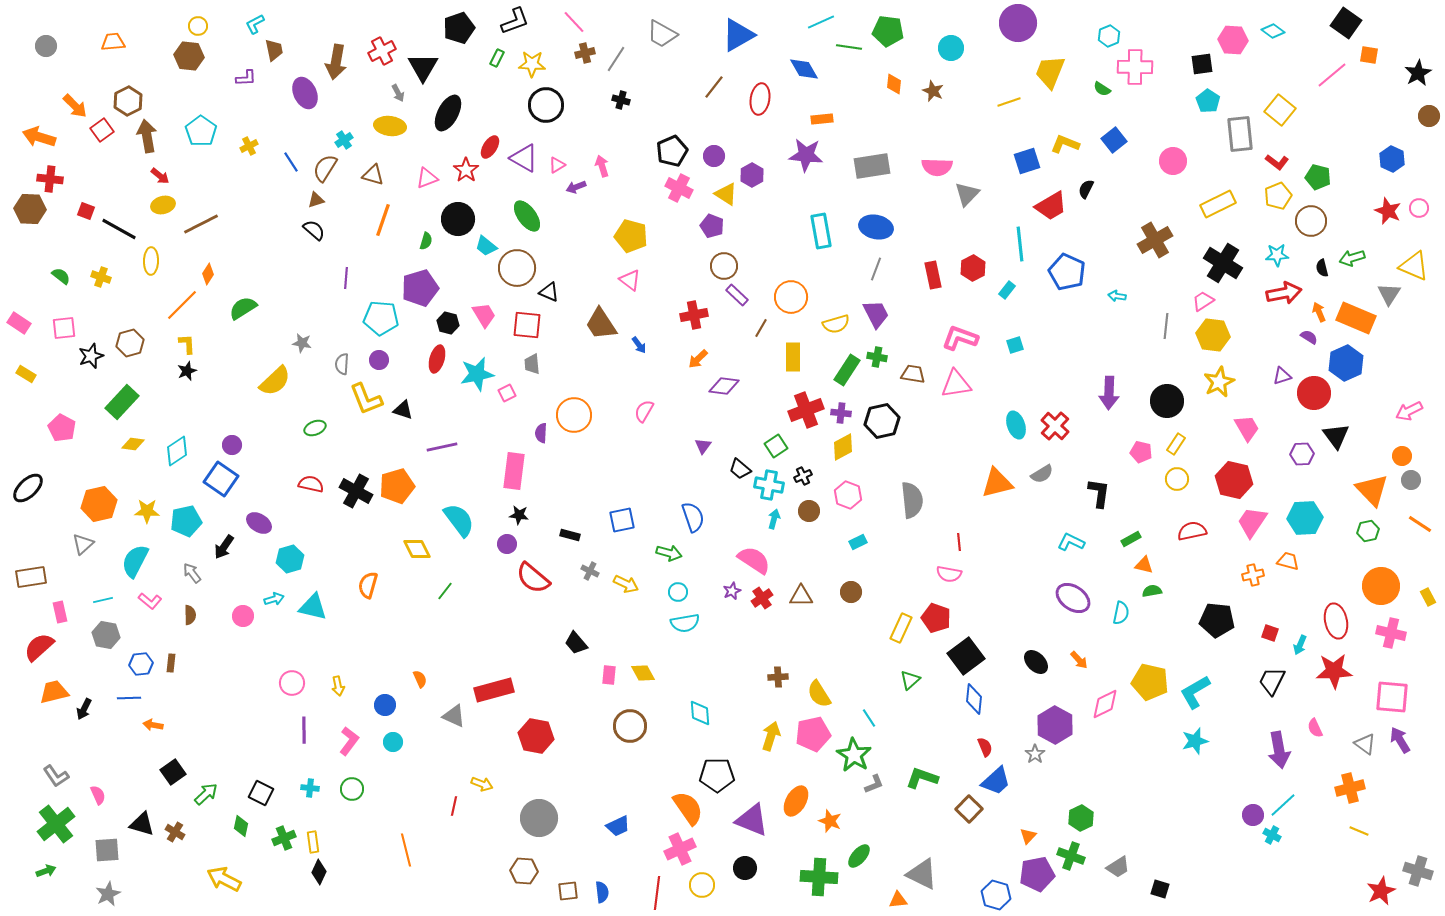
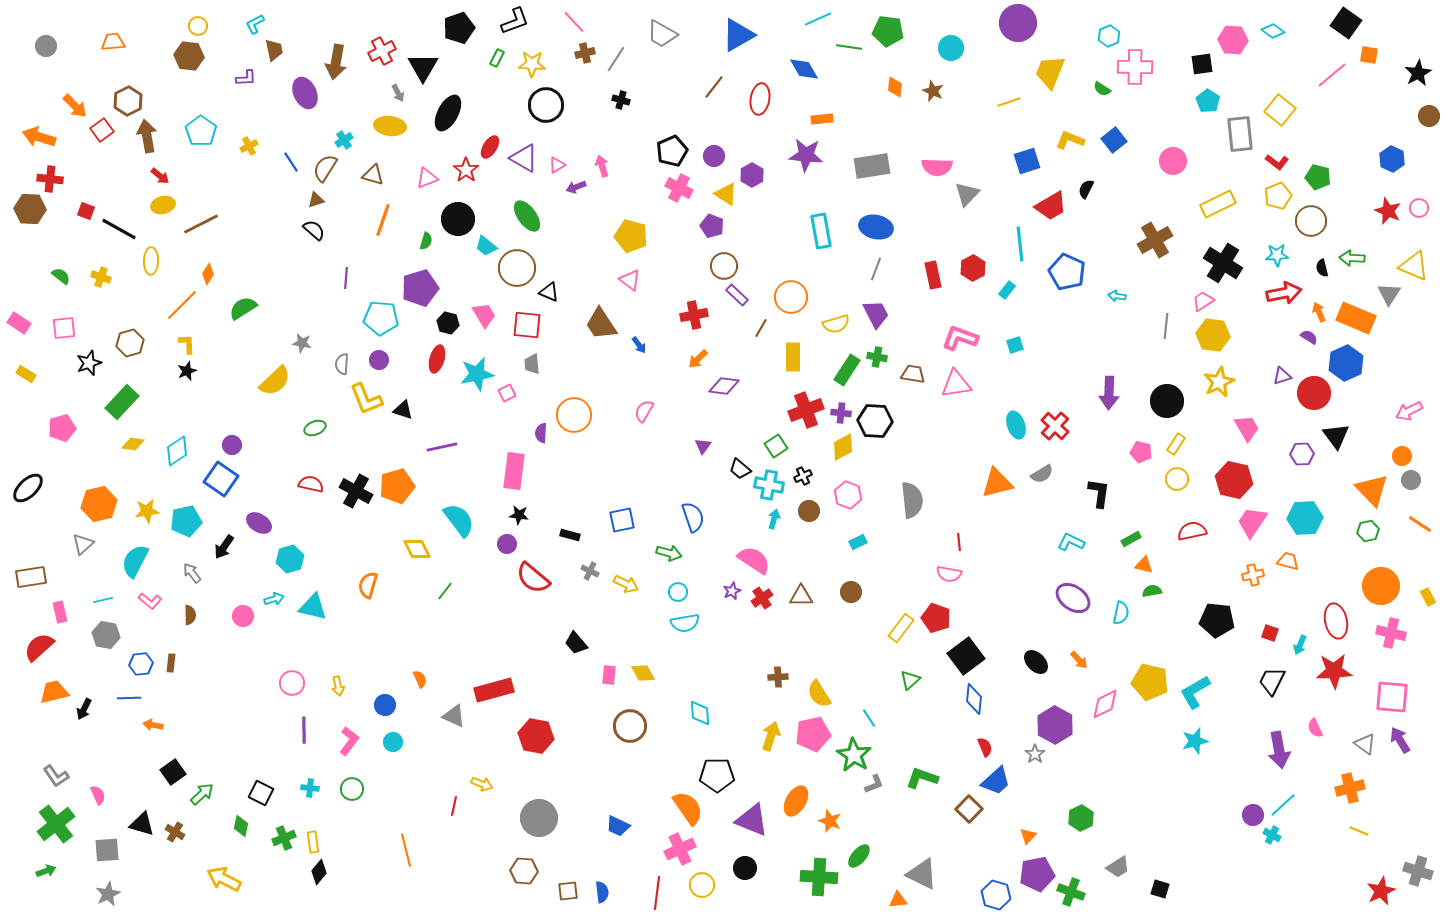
cyan line at (821, 22): moved 3 px left, 3 px up
orange diamond at (894, 84): moved 1 px right, 3 px down
yellow L-shape at (1065, 144): moved 5 px right, 4 px up
green arrow at (1352, 258): rotated 20 degrees clockwise
black star at (91, 356): moved 2 px left, 7 px down
black hexagon at (882, 421): moved 7 px left; rotated 16 degrees clockwise
pink pentagon at (62, 428): rotated 28 degrees clockwise
yellow star at (147, 511): rotated 10 degrees counterclockwise
yellow rectangle at (901, 628): rotated 12 degrees clockwise
green arrow at (206, 794): moved 4 px left
blue trapezoid at (618, 826): rotated 50 degrees clockwise
green cross at (1071, 856): moved 36 px down
black diamond at (319, 872): rotated 15 degrees clockwise
